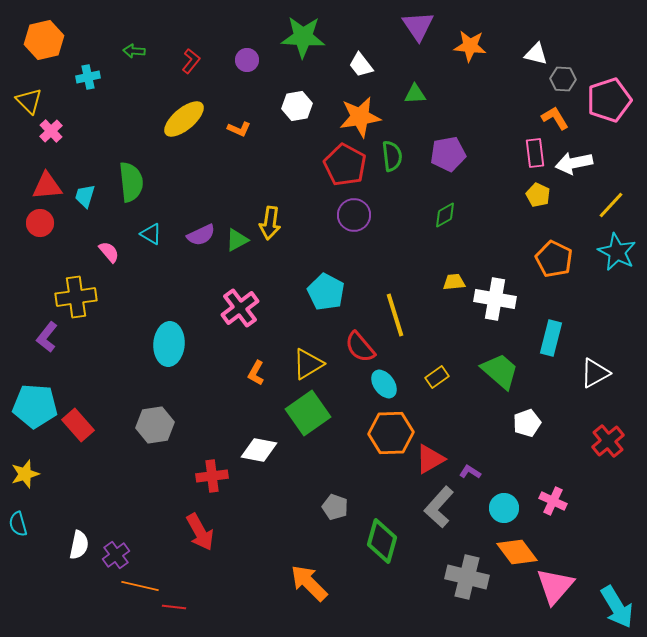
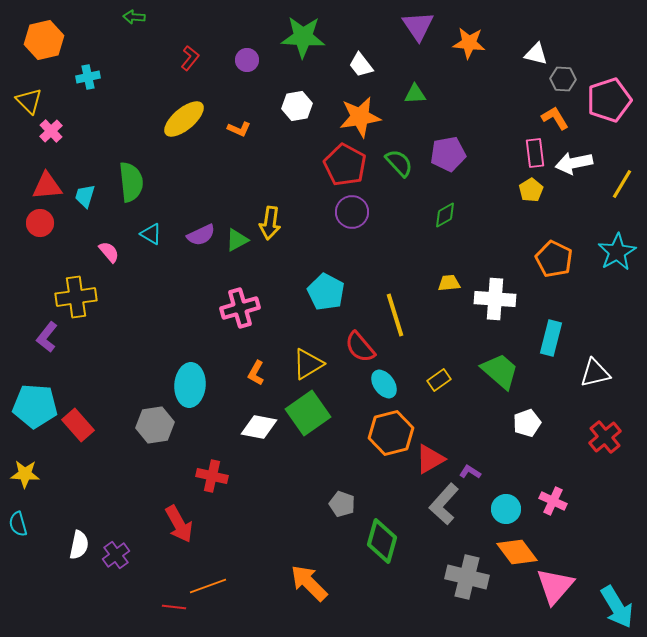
orange star at (470, 46): moved 1 px left, 3 px up
green arrow at (134, 51): moved 34 px up
red L-shape at (191, 61): moved 1 px left, 3 px up
green semicircle at (392, 156): moved 7 px right, 7 px down; rotated 36 degrees counterclockwise
yellow pentagon at (538, 195): moved 7 px left, 5 px up; rotated 15 degrees clockwise
yellow line at (611, 205): moved 11 px right, 21 px up; rotated 12 degrees counterclockwise
purple circle at (354, 215): moved 2 px left, 3 px up
cyan star at (617, 252): rotated 15 degrees clockwise
yellow trapezoid at (454, 282): moved 5 px left, 1 px down
white cross at (495, 299): rotated 6 degrees counterclockwise
pink cross at (240, 308): rotated 21 degrees clockwise
cyan ellipse at (169, 344): moved 21 px right, 41 px down
white triangle at (595, 373): rotated 16 degrees clockwise
yellow rectangle at (437, 377): moved 2 px right, 3 px down
orange hexagon at (391, 433): rotated 12 degrees counterclockwise
red cross at (608, 441): moved 3 px left, 4 px up
white diamond at (259, 450): moved 23 px up
yellow star at (25, 474): rotated 20 degrees clockwise
red cross at (212, 476): rotated 20 degrees clockwise
gray pentagon at (335, 507): moved 7 px right, 3 px up
gray L-shape at (439, 507): moved 5 px right, 3 px up
cyan circle at (504, 508): moved 2 px right, 1 px down
red arrow at (200, 532): moved 21 px left, 8 px up
orange line at (140, 586): moved 68 px right; rotated 33 degrees counterclockwise
